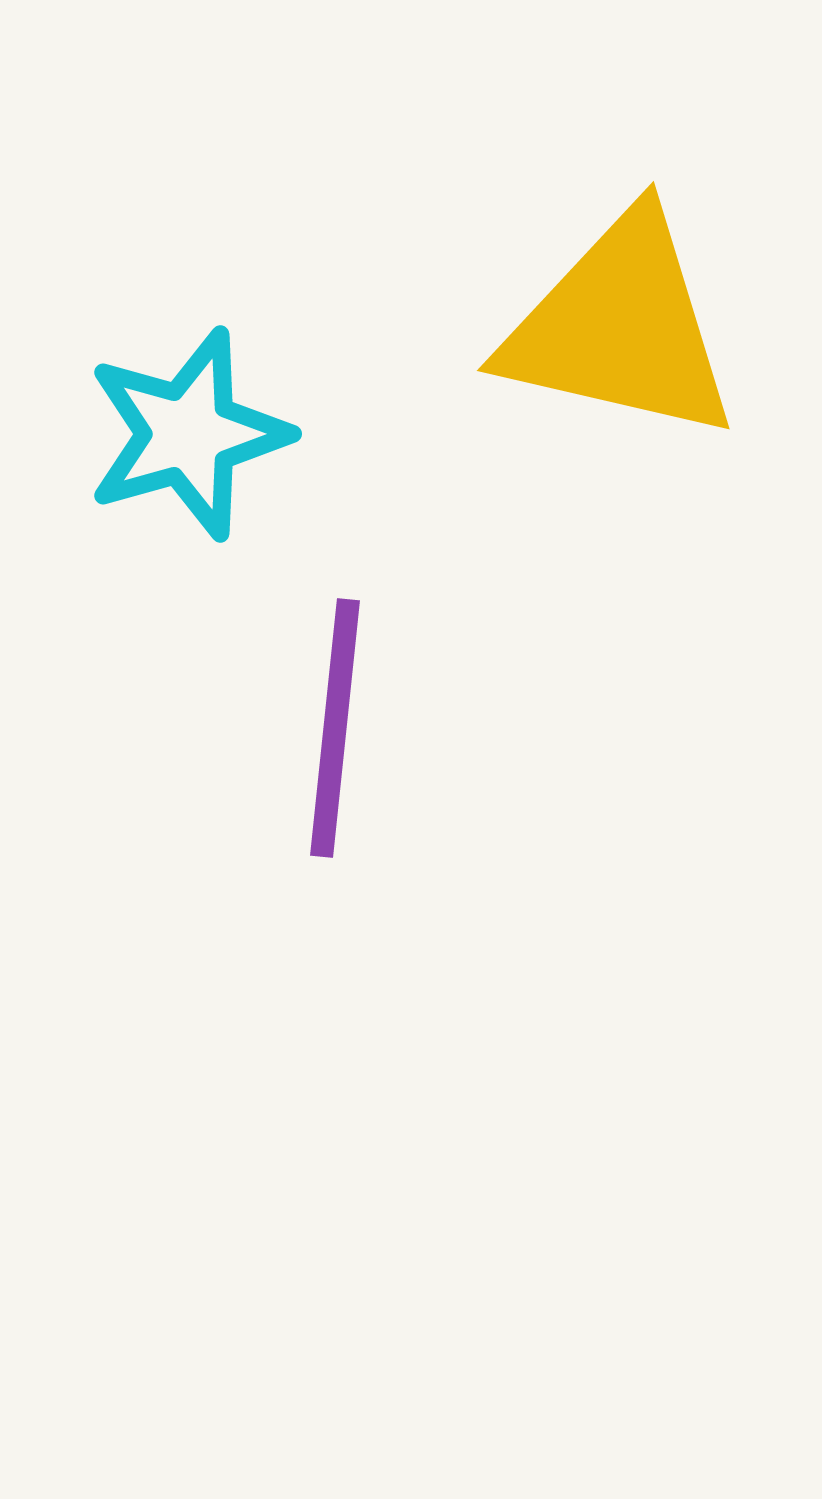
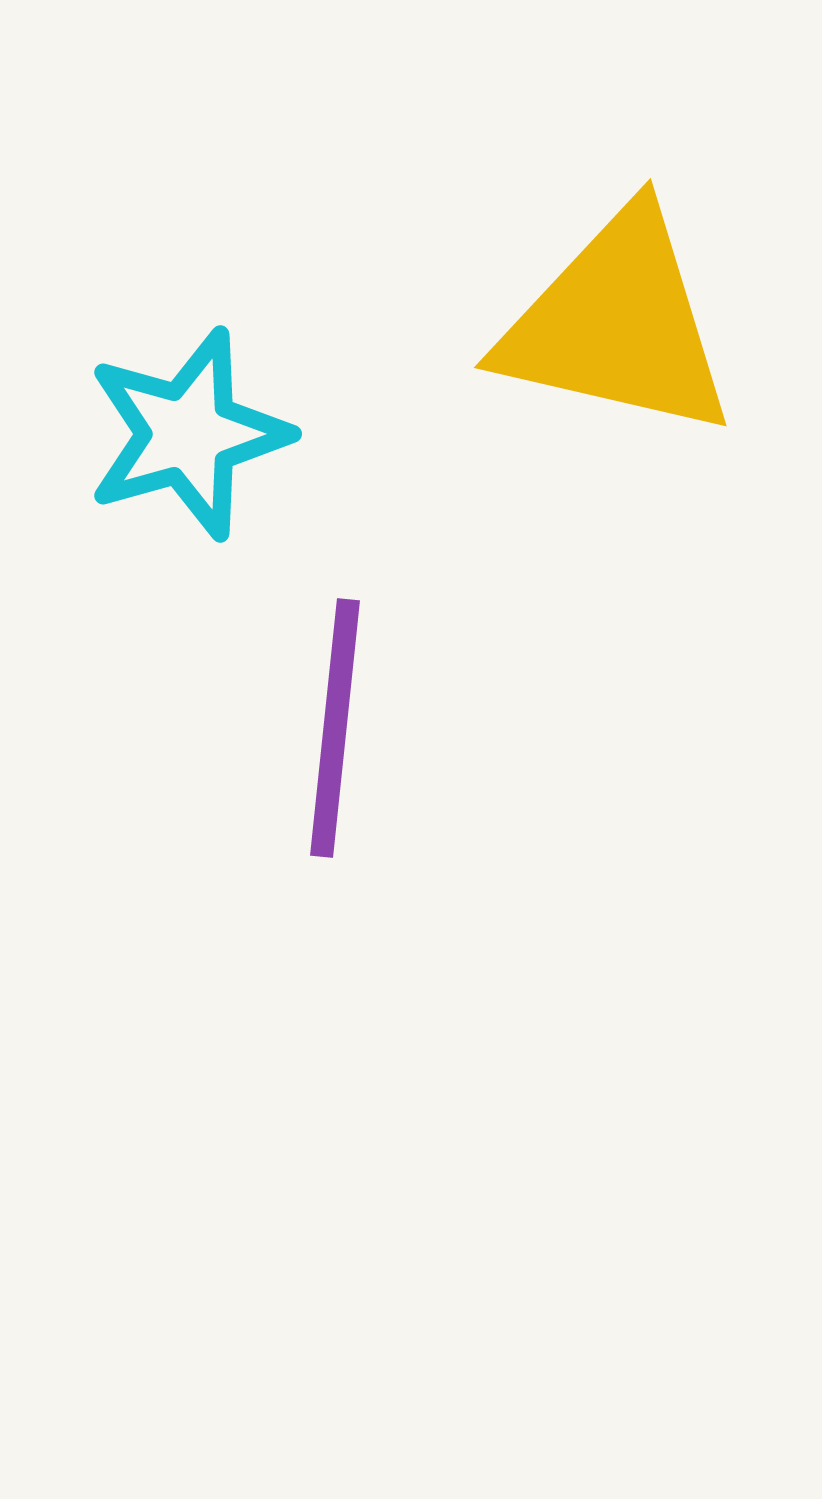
yellow triangle: moved 3 px left, 3 px up
